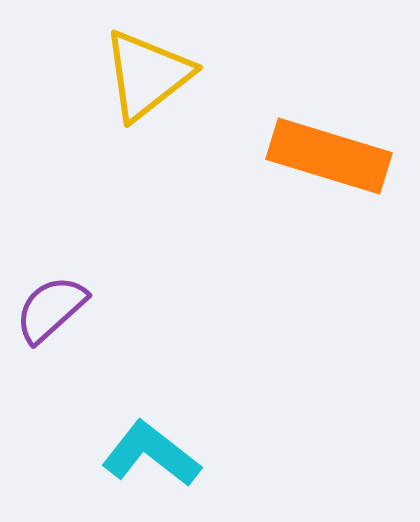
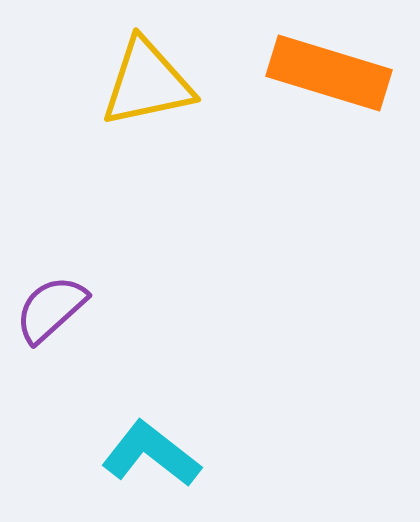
yellow triangle: moved 8 px down; rotated 26 degrees clockwise
orange rectangle: moved 83 px up
